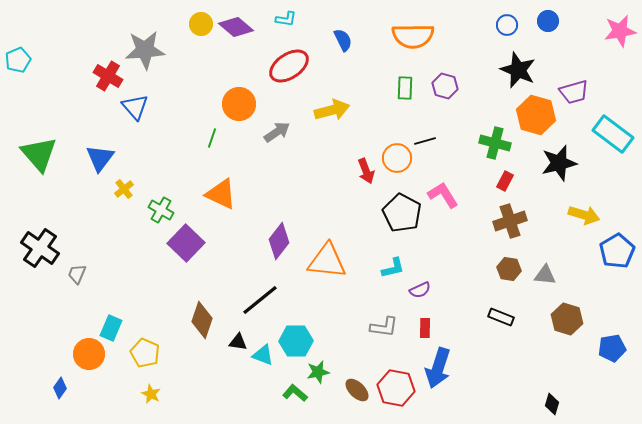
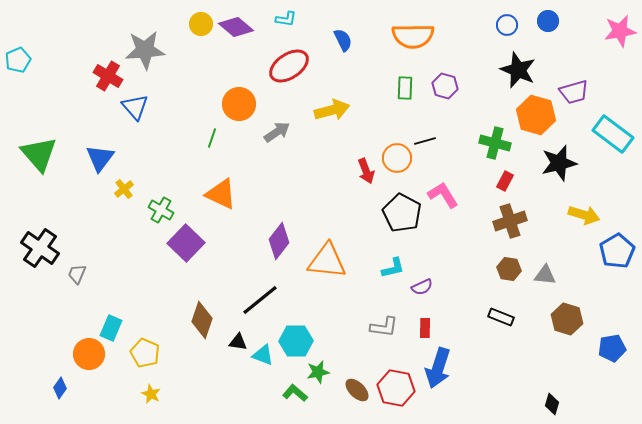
purple semicircle at (420, 290): moved 2 px right, 3 px up
